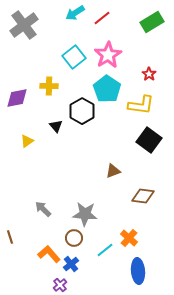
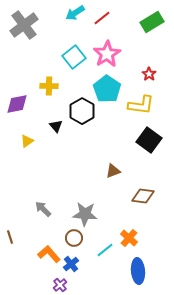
pink star: moved 1 px left, 1 px up
purple diamond: moved 6 px down
